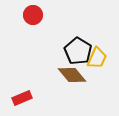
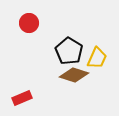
red circle: moved 4 px left, 8 px down
black pentagon: moved 9 px left
brown diamond: moved 2 px right; rotated 32 degrees counterclockwise
